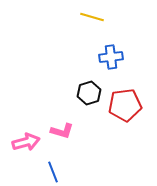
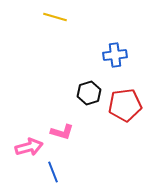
yellow line: moved 37 px left
blue cross: moved 4 px right, 2 px up
pink L-shape: moved 1 px down
pink arrow: moved 3 px right, 5 px down
